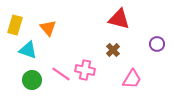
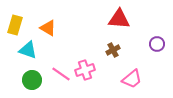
red triangle: rotated 10 degrees counterclockwise
orange triangle: rotated 18 degrees counterclockwise
brown cross: rotated 16 degrees clockwise
pink cross: rotated 30 degrees counterclockwise
pink trapezoid: rotated 20 degrees clockwise
